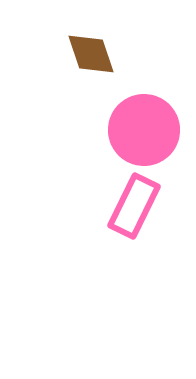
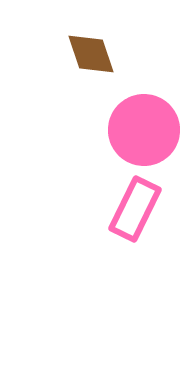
pink rectangle: moved 1 px right, 3 px down
